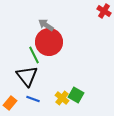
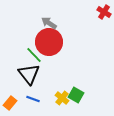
red cross: moved 1 px down
gray arrow: moved 3 px right, 2 px up
green line: rotated 18 degrees counterclockwise
black triangle: moved 2 px right, 2 px up
